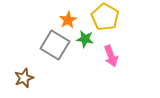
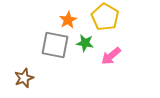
green star: moved 4 px down
gray square: rotated 20 degrees counterclockwise
pink arrow: rotated 70 degrees clockwise
